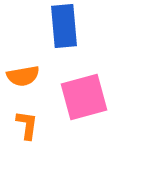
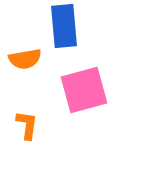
orange semicircle: moved 2 px right, 17 px up
pink square: moved 7 px up
